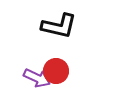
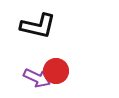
black L-shape: moved 21 px left
